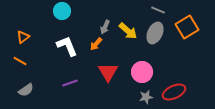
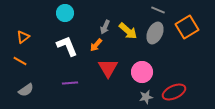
cyan circle: moved 3 px right, 2 px down
orange arrow: moved 1 px down
red triangle: moved 4 px up
purple line: rotated 14 degrees clockwise
